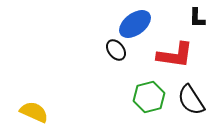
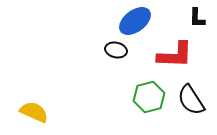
blue ellipse: moved 3 px up
black ellipse: rotated 40 degrees counterclockwise
red L-shape: rotated 6 degrees counterclockwise
